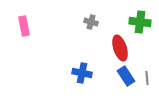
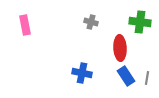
pink rectangle: moved 1 px right, 1 px up
red ellipse: rotated 15 degrees clockwise
gray line: rotated 16 degrees clockwise
